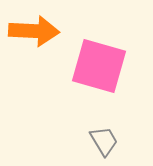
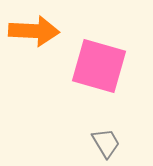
gray trapezoid: moved 2 px right, 2 px down
